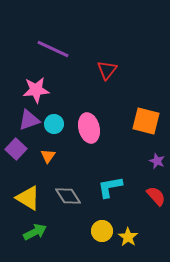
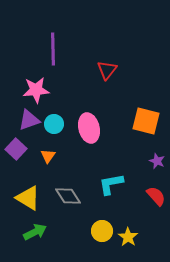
purple line: rotated 64 degrees clockwise
cyan L-shape: moved 1 px right, 3 px up
